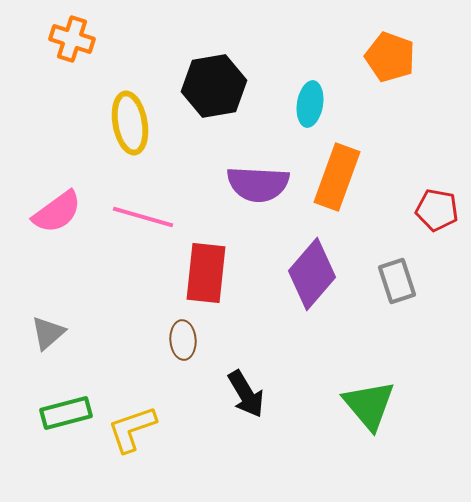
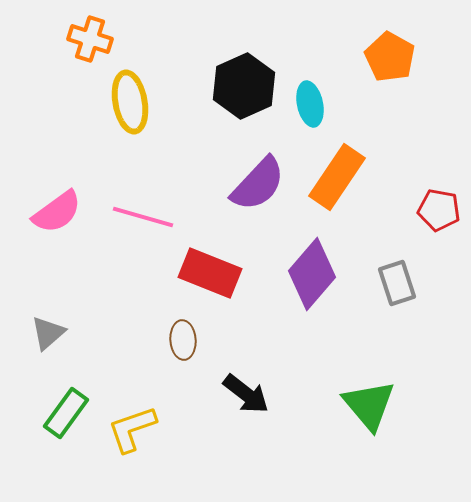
orange cross: moved 18 px right
orange pentagon: rotated 9 degrees clockwise
black hexagon: moved 30 px right; rotated 14 degrees counterclockwise
cyan ellipse: rotated 21 degrees counterclockwise
yellow ellipse: moved 21 px up
orange rectangle: rotated 14 degrees clockwise
purple semicircle: rotated 50 degrees counterclockwise
red pentagon: moved 2 px right
red rectangle: moved 4 px right; rotated 74 degrees counterclockwise
gray rectangle: moved 2 px down
black arrow: rotated 21 degrees counterclockwise
green rectangle: rotated 39 degrees counterclockwise
